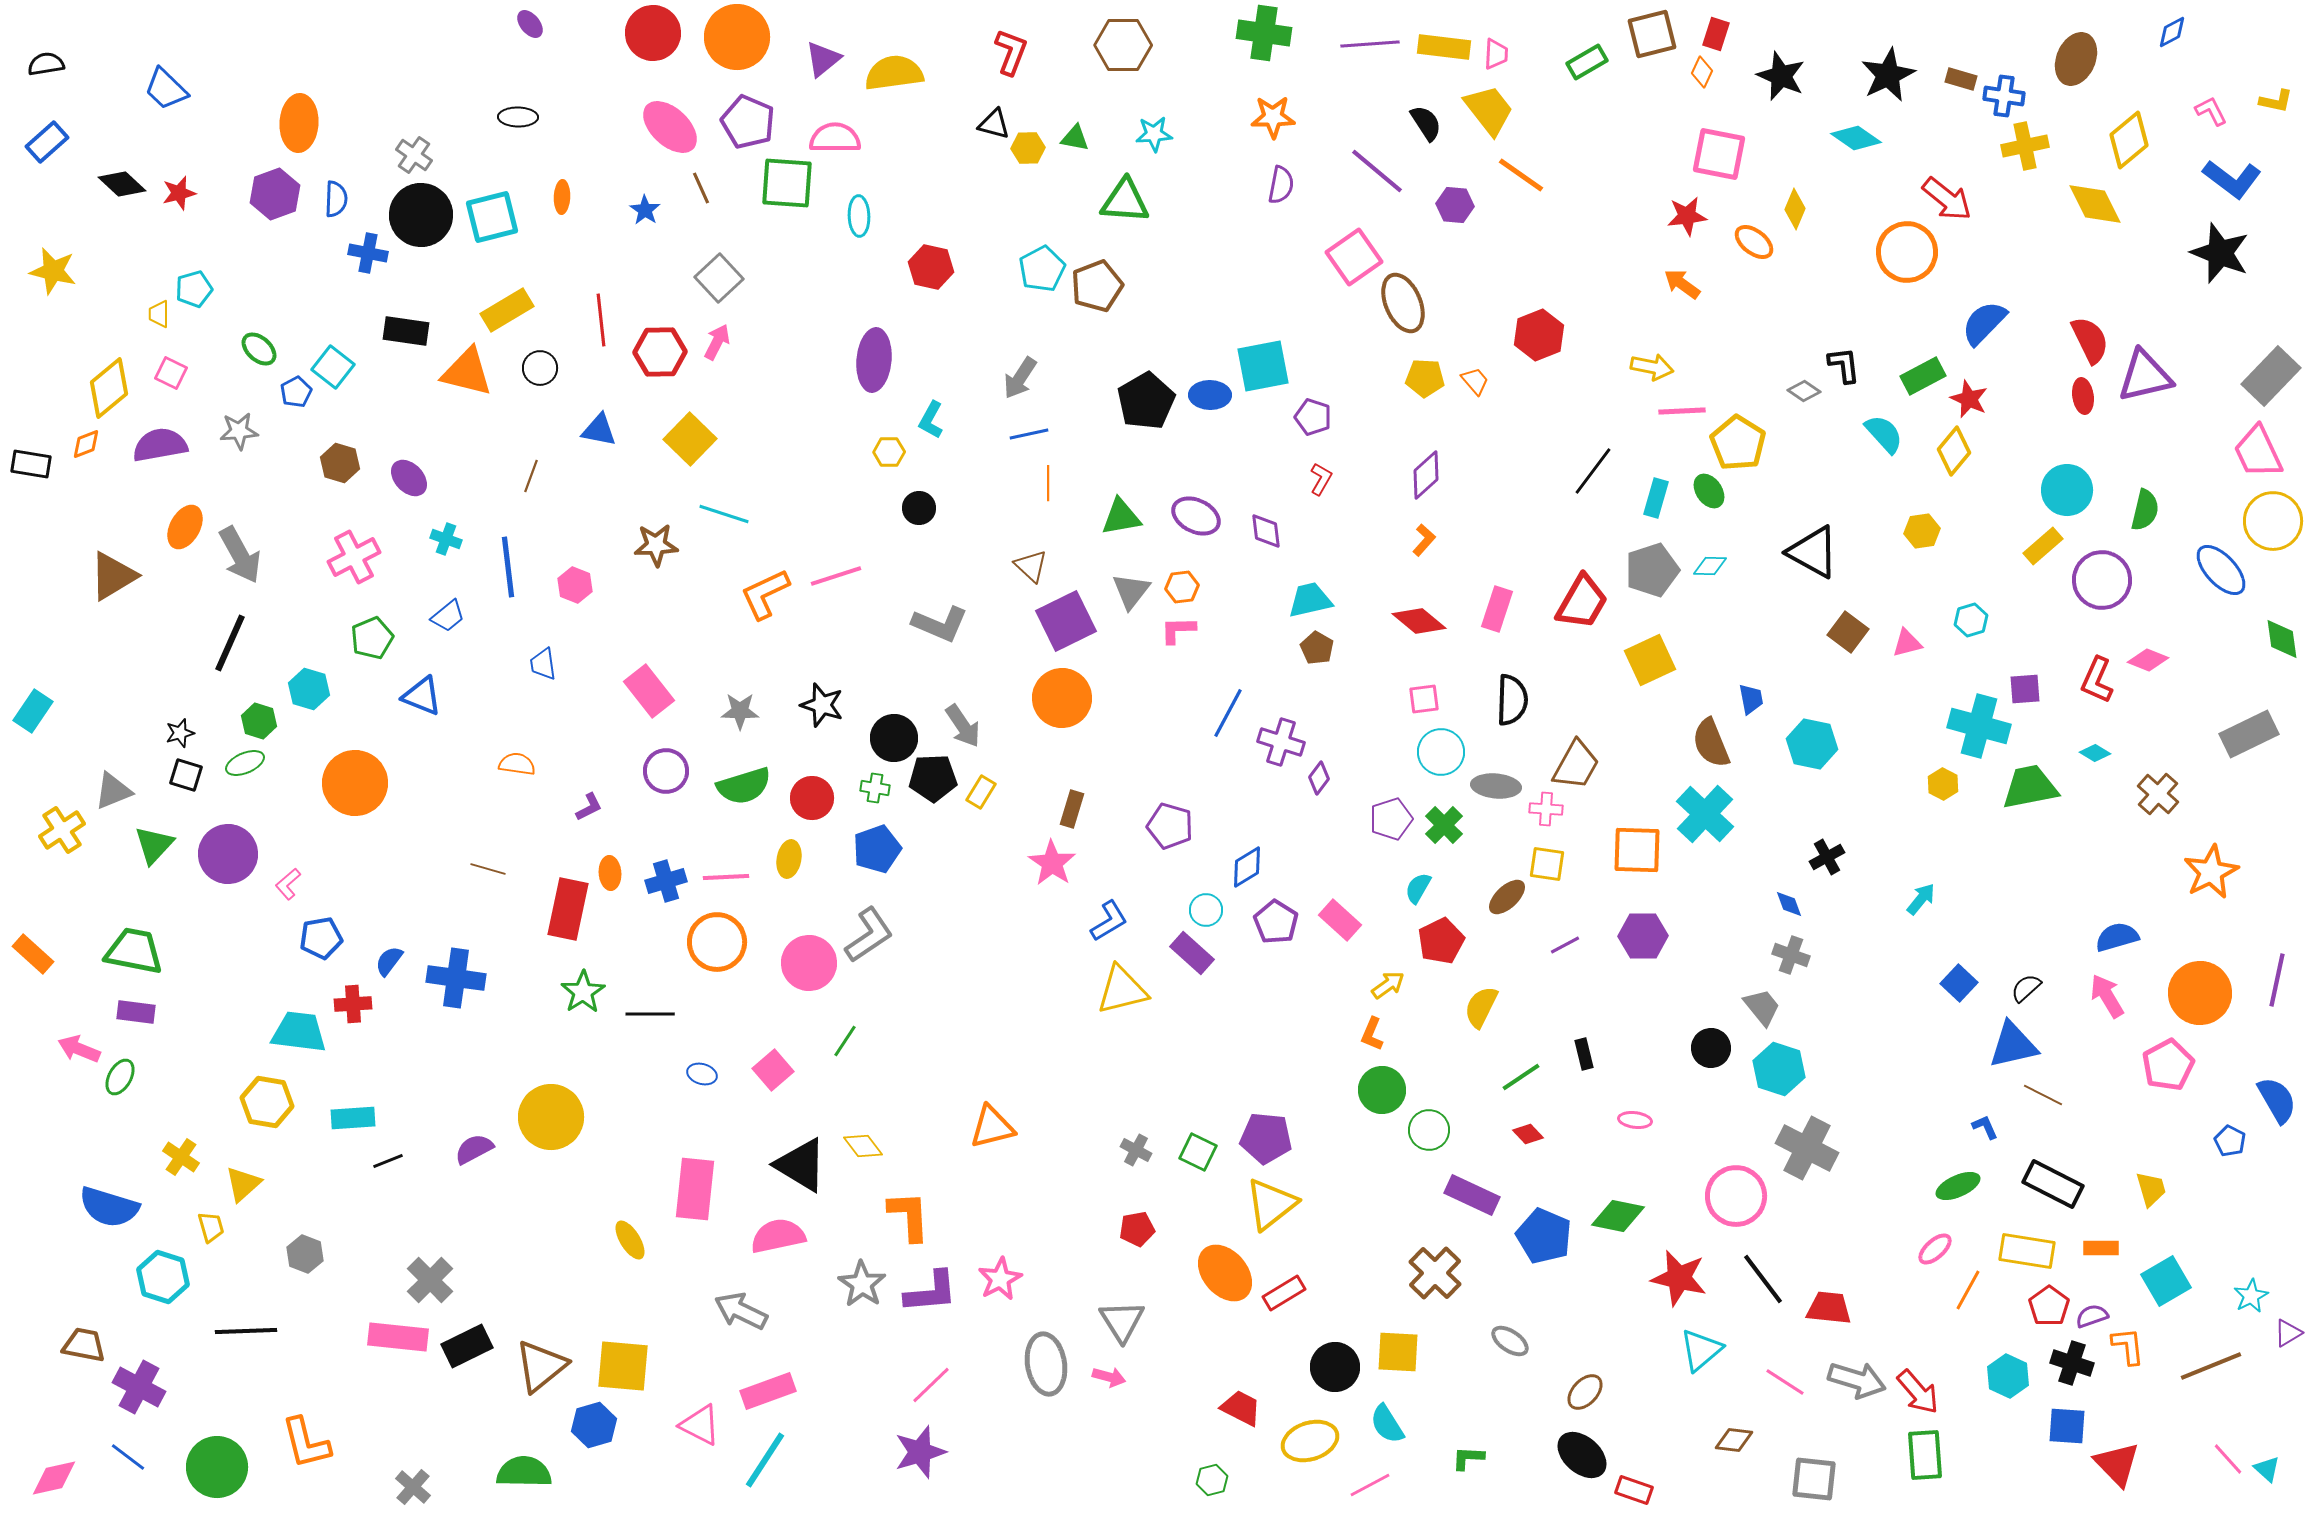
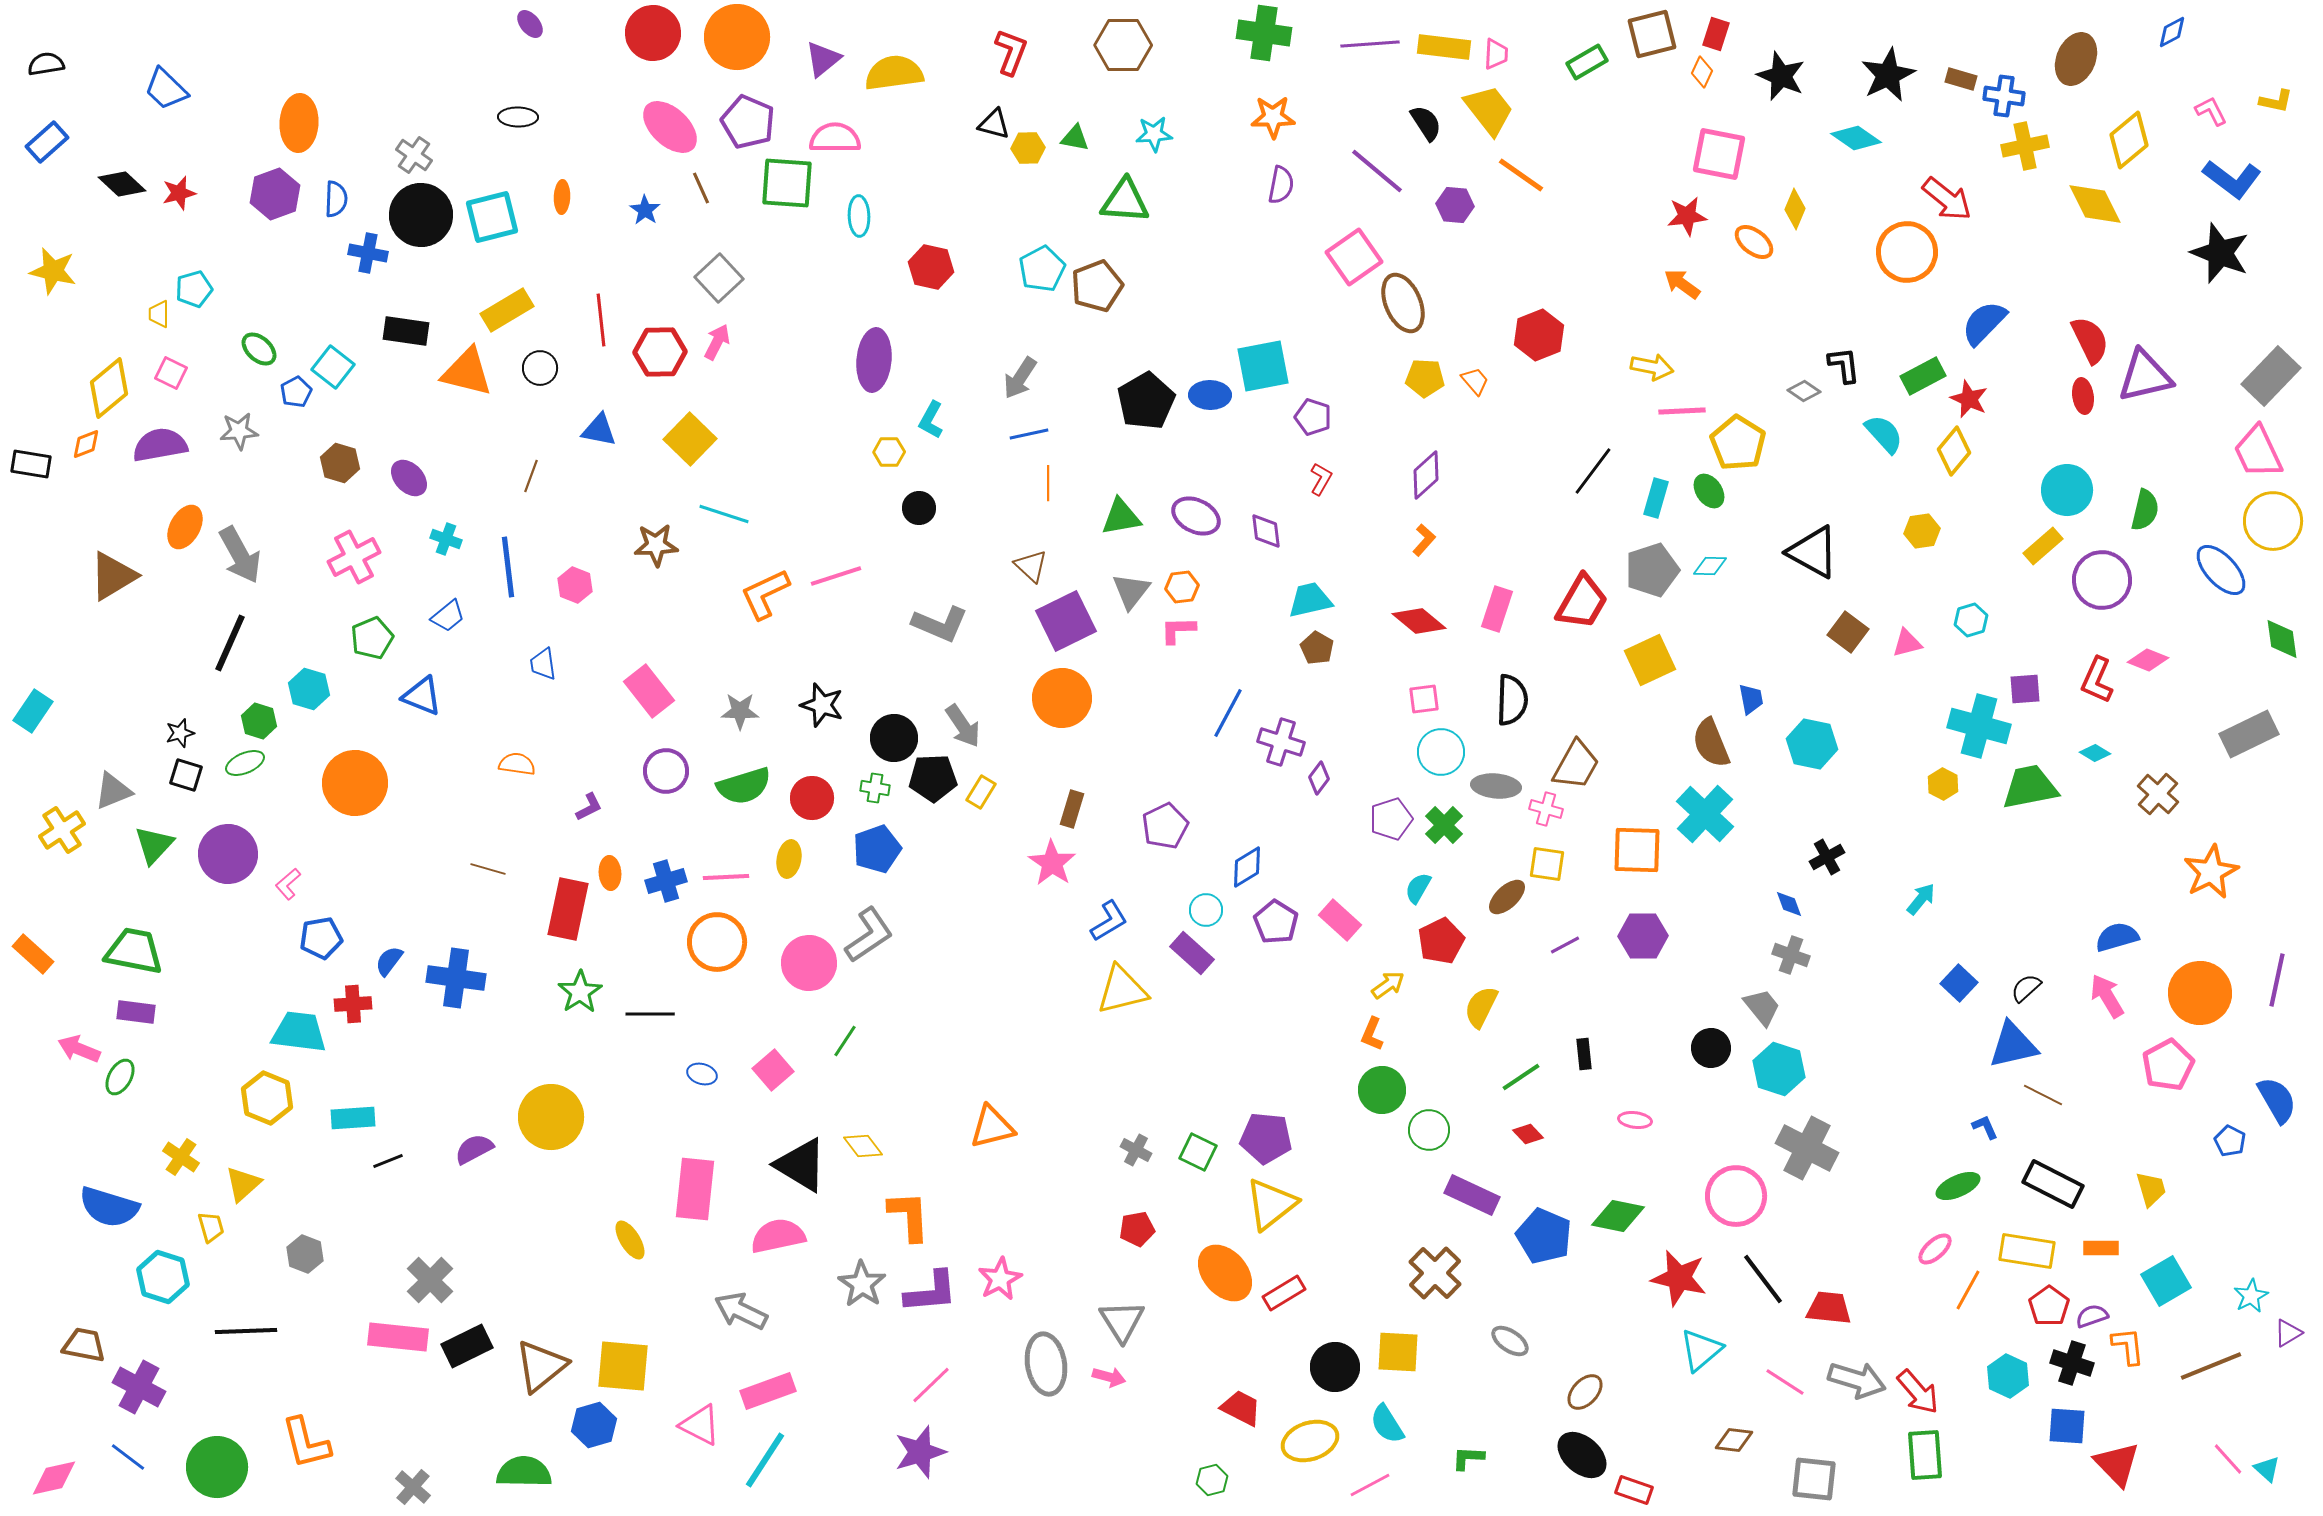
pink cross at (1546, 809): rotated 12 degrees clockwise
purple pentagon at (1170, 826): moved 5 px left; rotated 30 degrees clockwise
green star at (583, 992): moved 3 px left
black rectangle at (1584, 1054): rotated 8 degrees clockwise
yellow hexagon at (267, 1102): moved 4 px up; rotated 12 degrees clockwise
